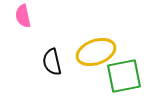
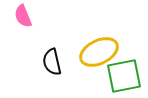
pink semicircle: rotated 10 degrees counterclockwise
yellow ellipse: moved 3 px right; rotated 6 degrees counterclockwise
